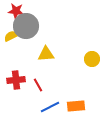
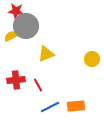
yellow triangle: rotated 18 degrees counterclockwise
